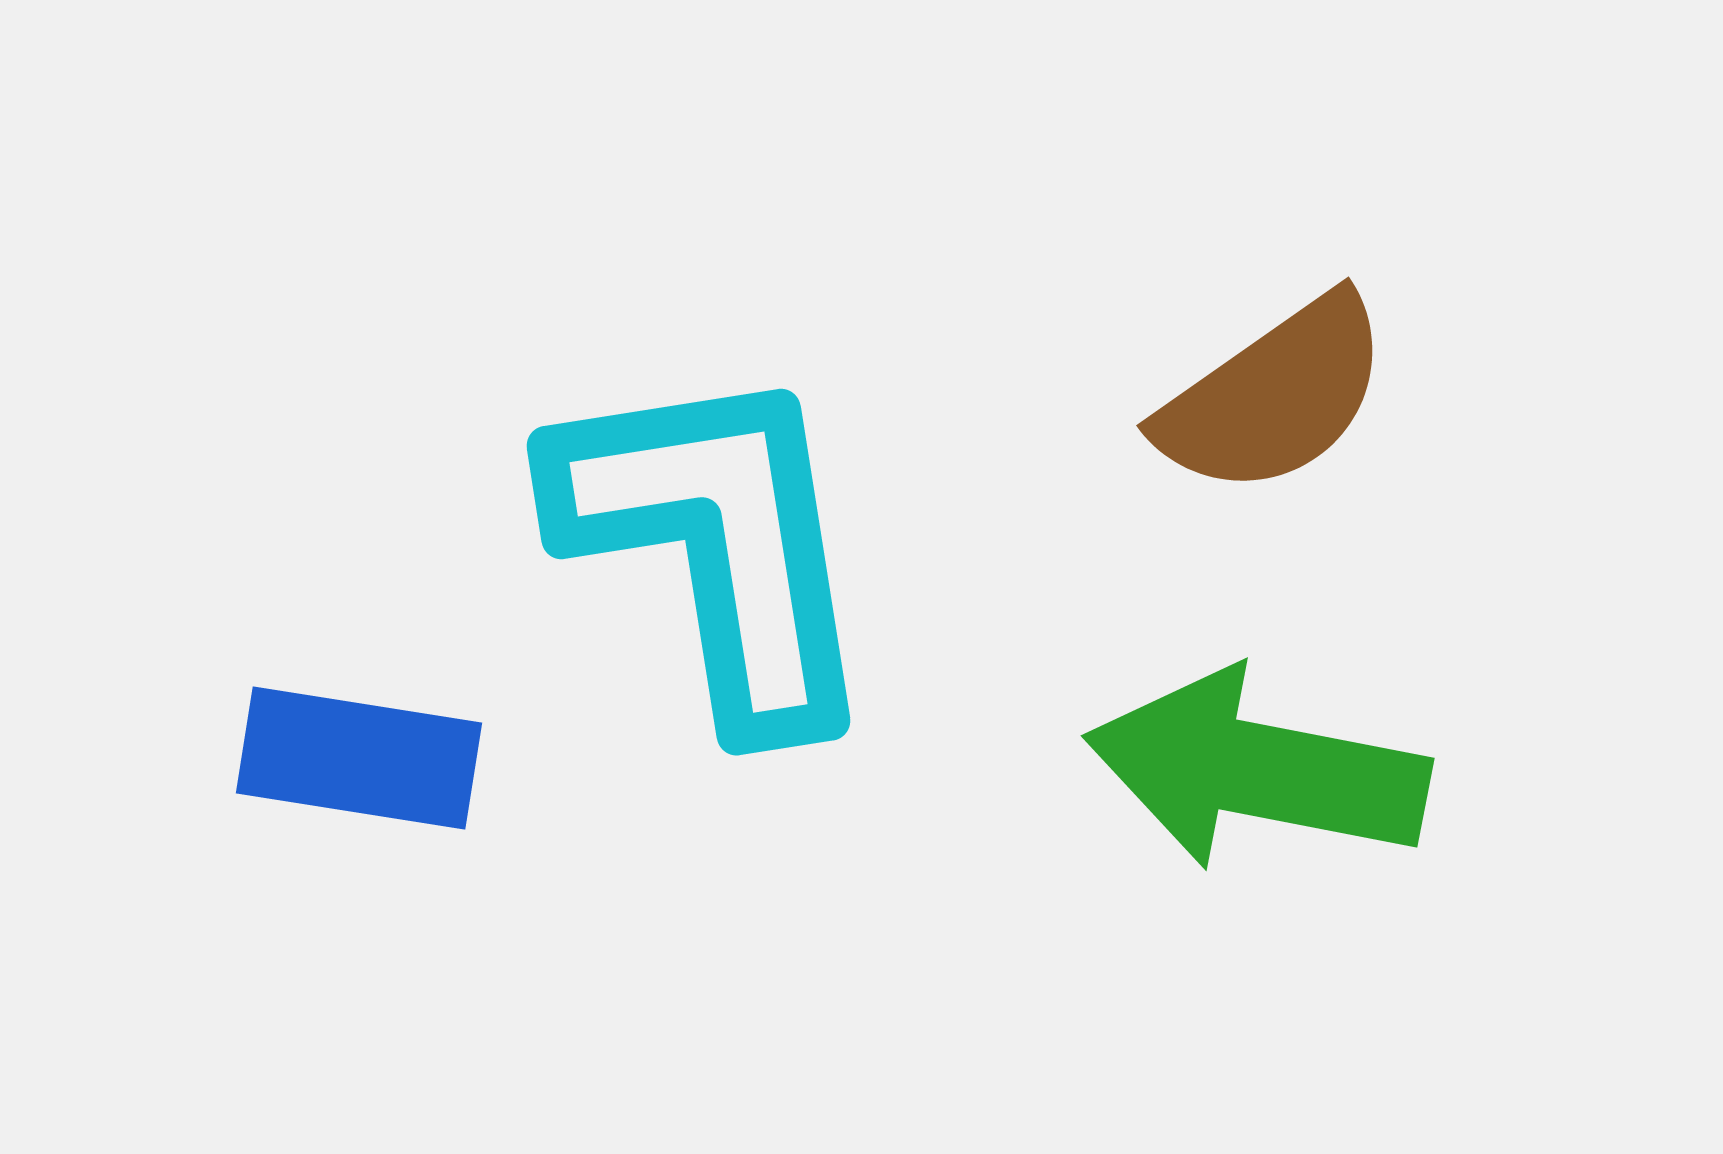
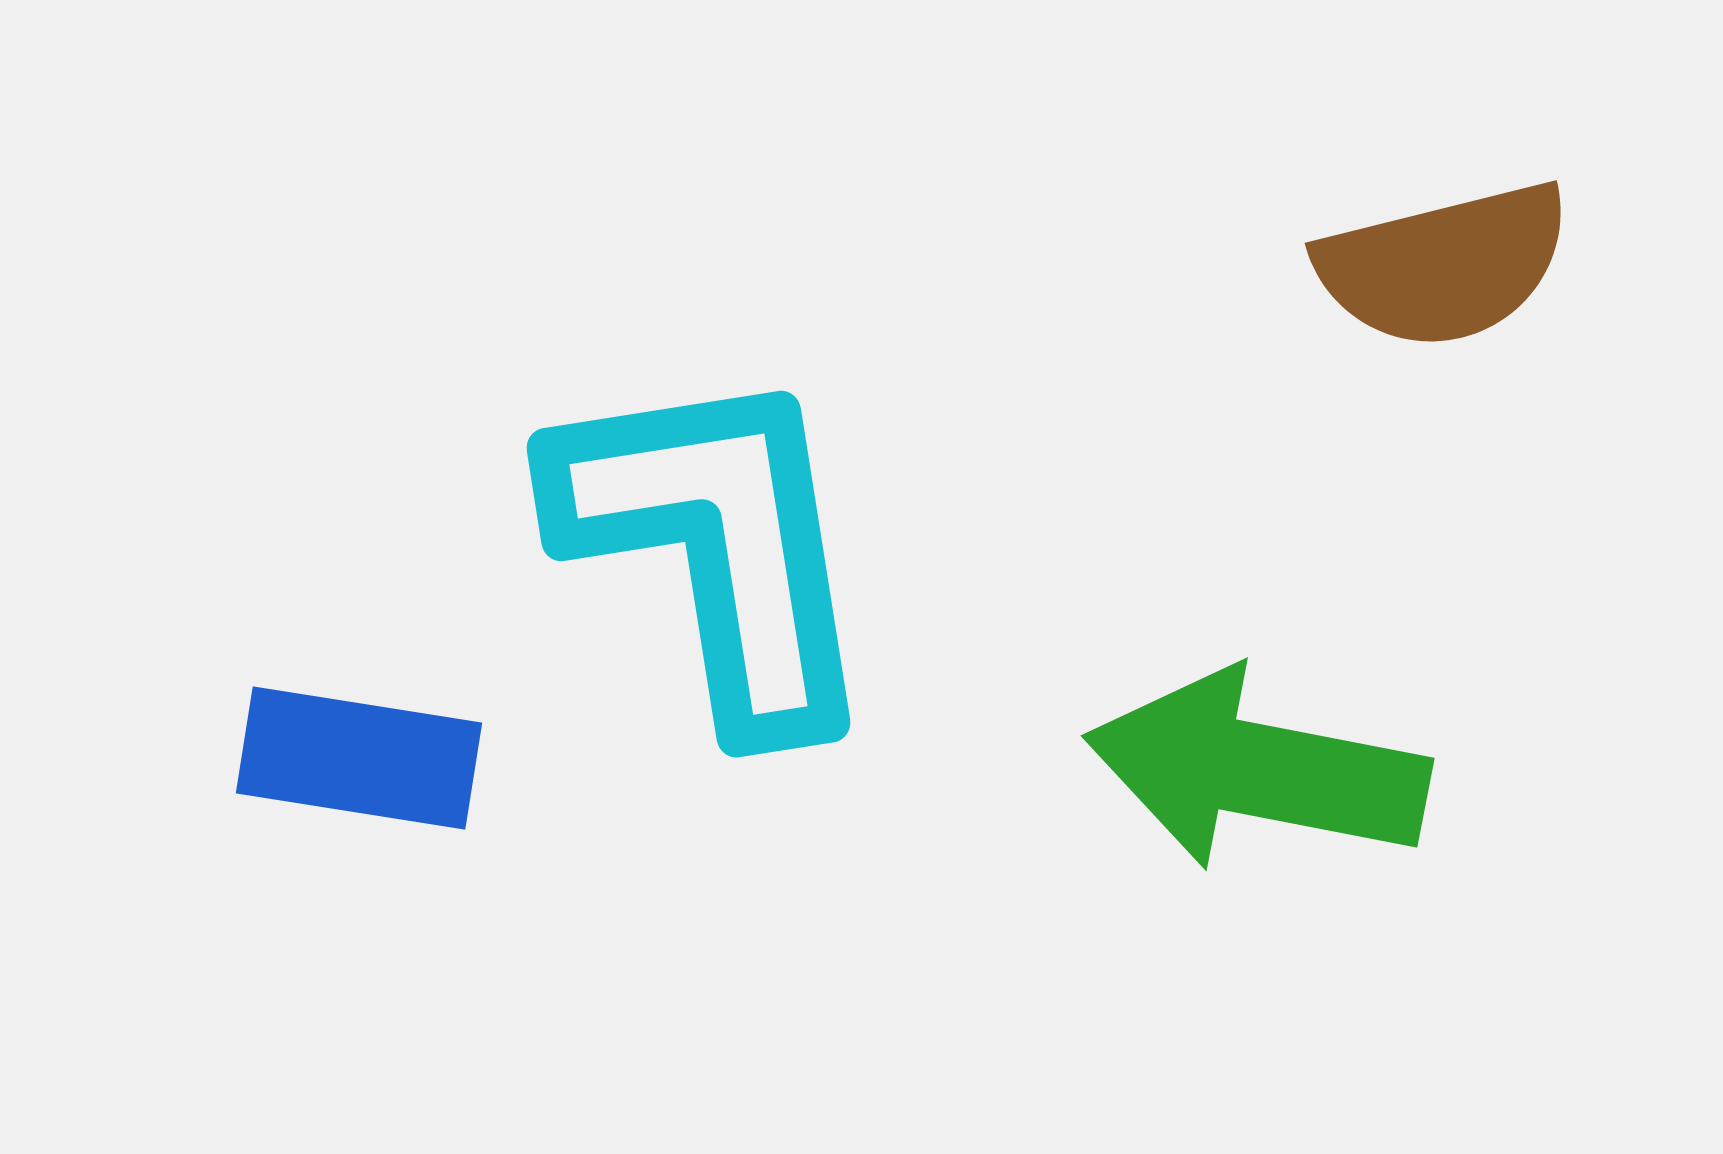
brown semicircle: moved 170 px right, 131 px up; rotated 21 degrees clockwise
cyan L-shape: moved 2 px down
